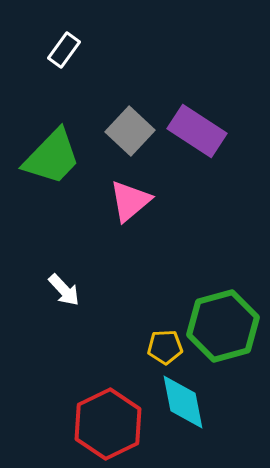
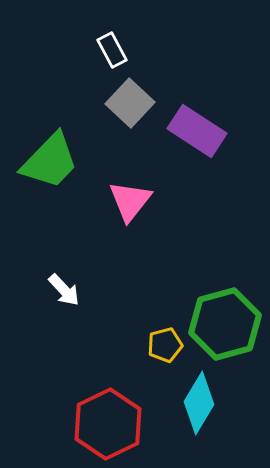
white rectangle: moved 48 px right; rotated 64 degrees counterclockwise
gray square: moved 28 px up
green trapezoid: moved 2 px left, 4 px down
pink triangle: rotated 12 degrees counterclockwise
green hexagon: moved 2 px right, 2 px up
yellow pentagon: moved 2 px up; rotated 12 degrees counterclockwise
cyan diamond: moved 16 px right, 1 px down; rotated 42 degrees clockwise
